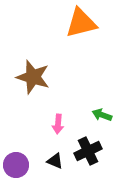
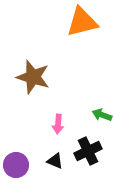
orange triangle: moved 1 px right, 1 px up
